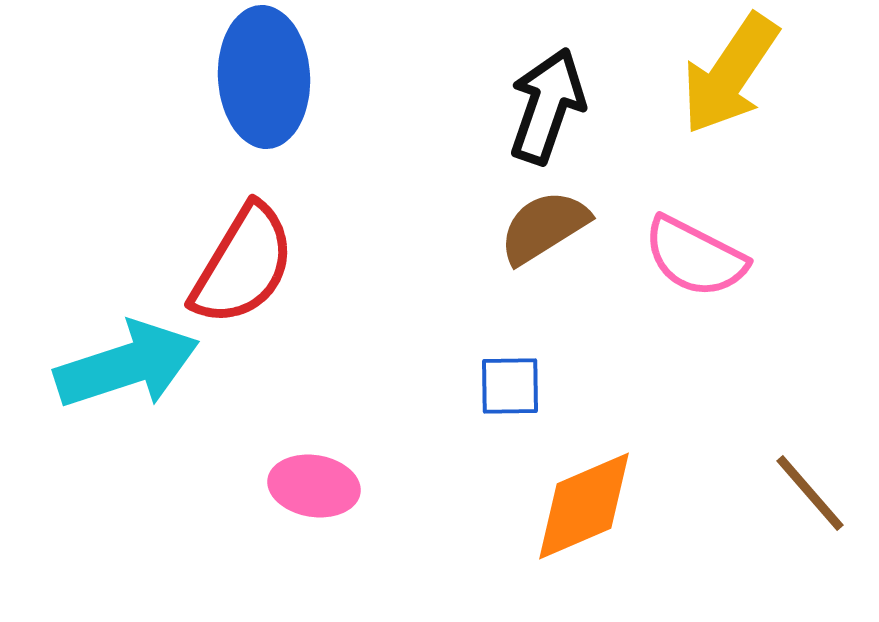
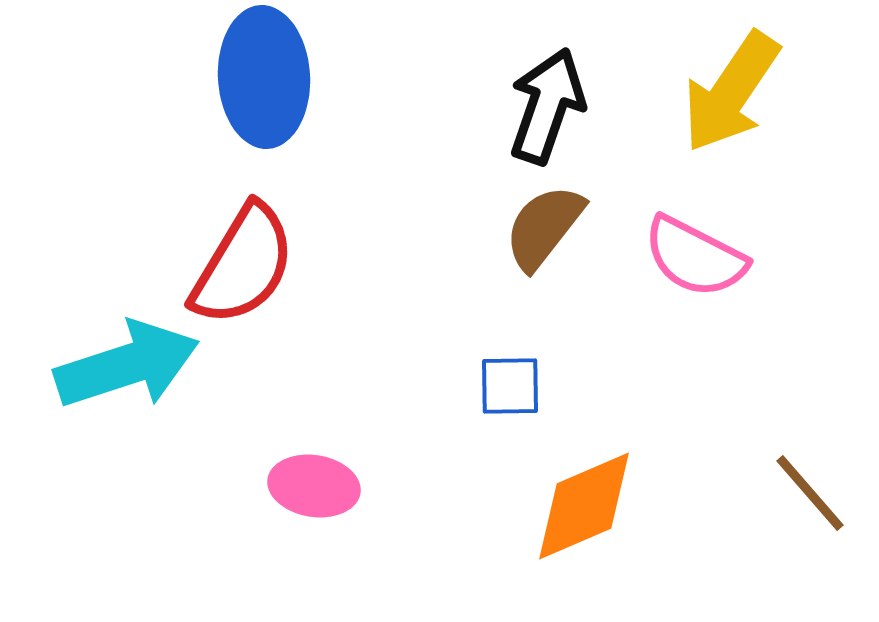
yellow arrow: moved 1 px right, 18 px down
brown semicircle: rotated 20 degrees counterclockwise
